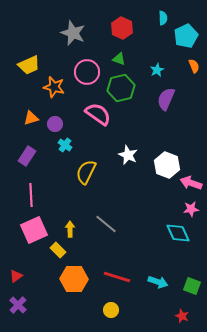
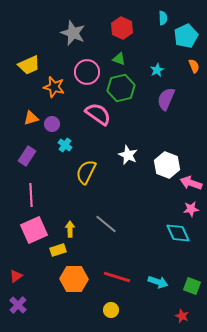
purple circle: moved 3 px left
yellow rectangle: rotated 63 degrees counterclockwise
